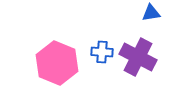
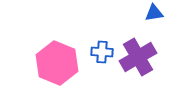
blue triangle: moved 3 px right
purple cross: rotated 33 degrees clockwise
